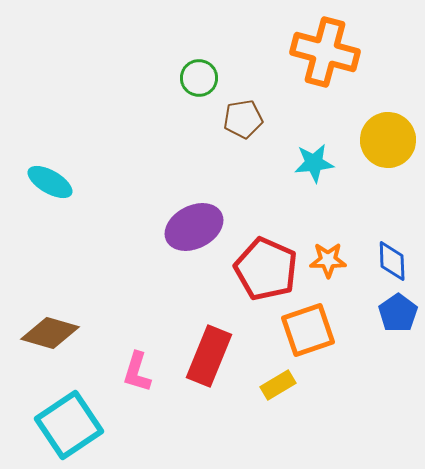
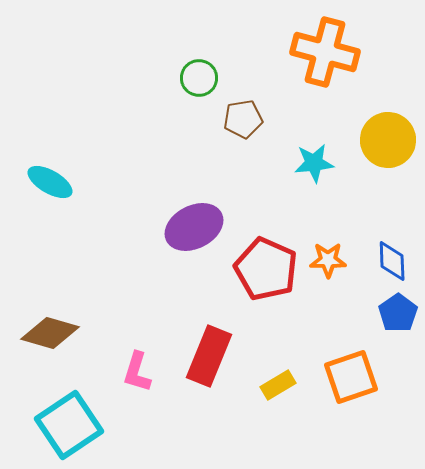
orange square: moved 43 px right, 47 px down
